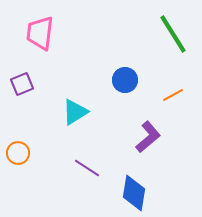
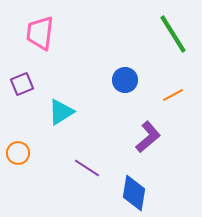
cyan triangle: moved 14 px left
